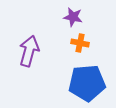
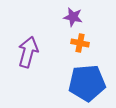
purple arrow: moved 1 px left, 1 px down
